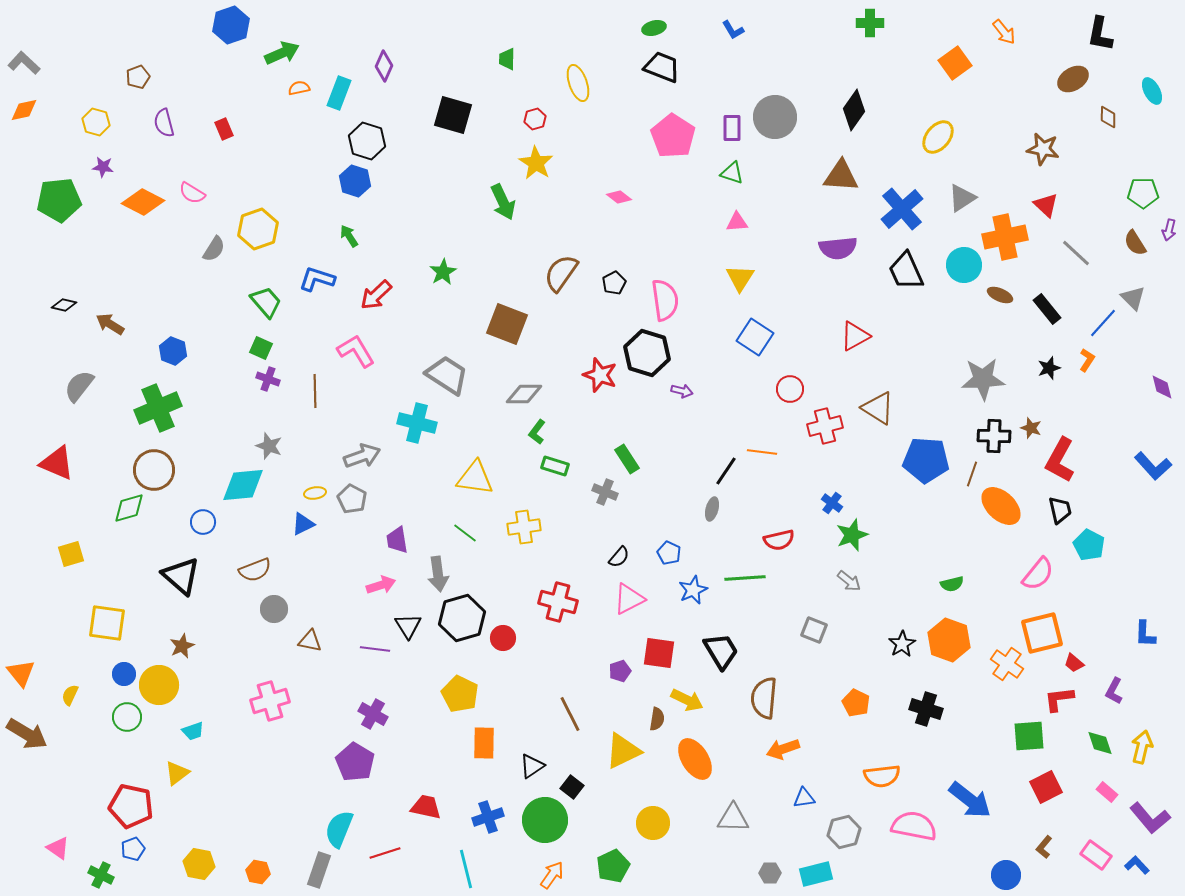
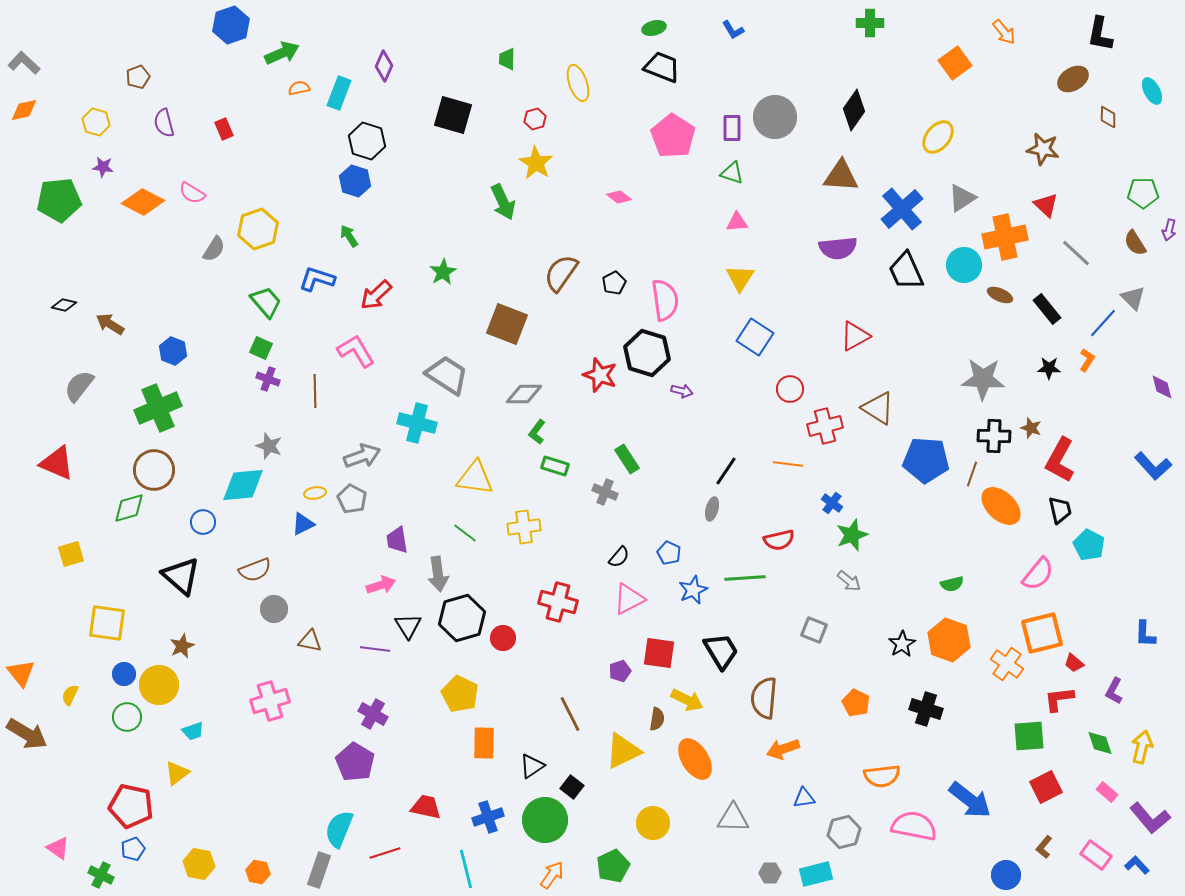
black star at (1049, 368): rotated 20 degrees clockwise
gray star at (983, 379): rotated 6 degrees clockwise
orange line at (762, 452): moved 26 px right, 12 px down
